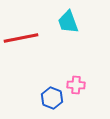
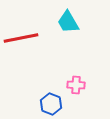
cyan trapezoid: rotated 10 degrees counterclockwise
blue hexagon: moved 1 px left, 6 px down
